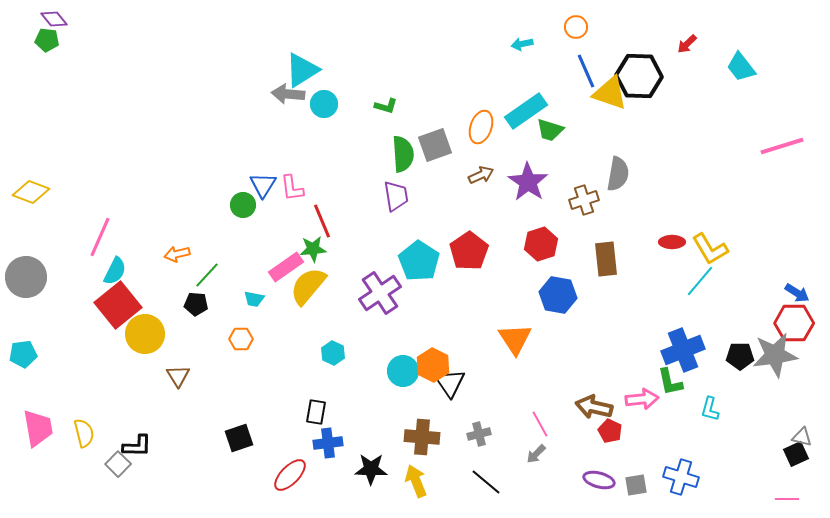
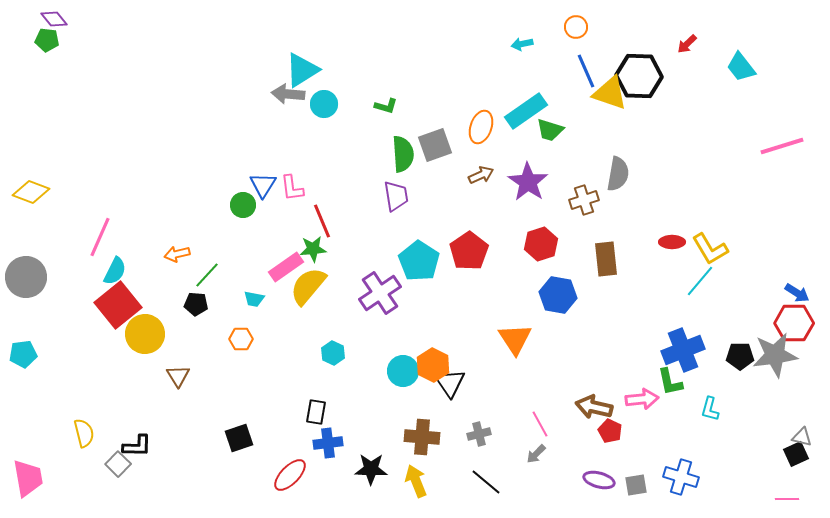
pink trapezoid at (38, 428): moved 10 px left, 50 px down
